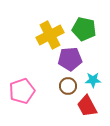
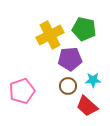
red trapezoid: rotated 20 degrees counterclockwise
